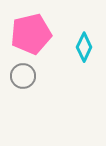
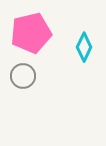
pink pentagon: moved 1 px up
